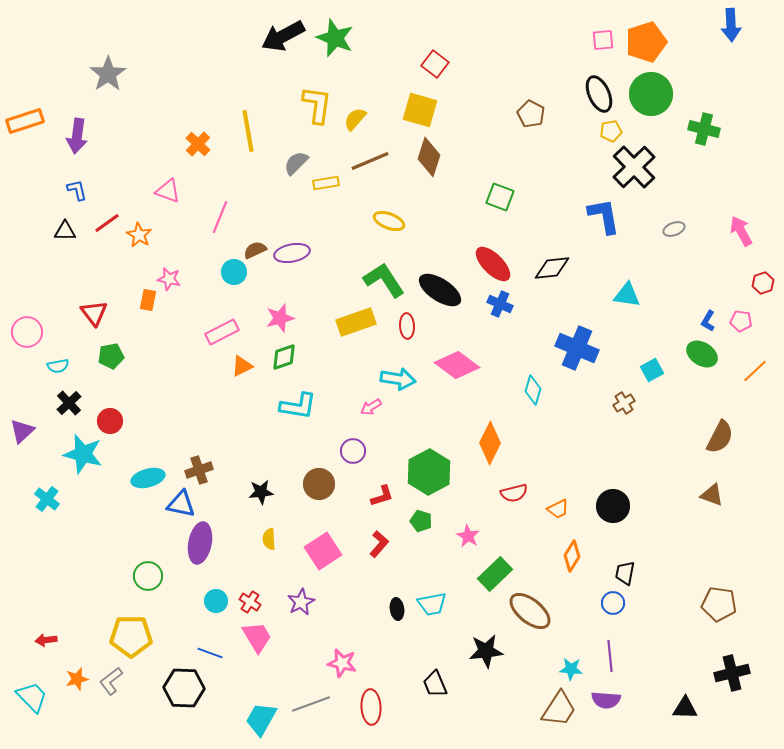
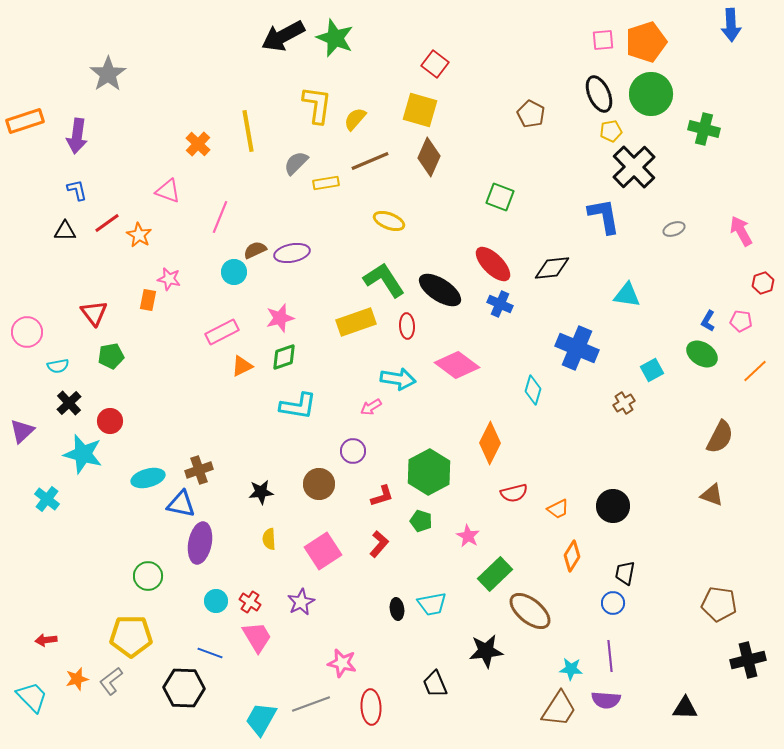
brown diamond at (429, 157): rotated 6 degrees clockwise
black cross at (732, 673): moved 16 px right, 13 px up
